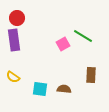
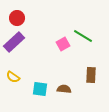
purple rectangle: moved 2 px down; rotated 55 degrees clockwise
